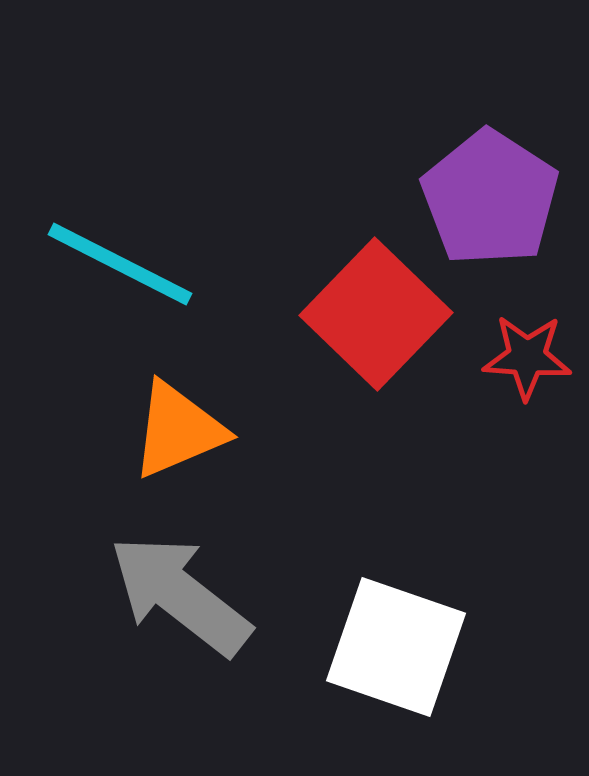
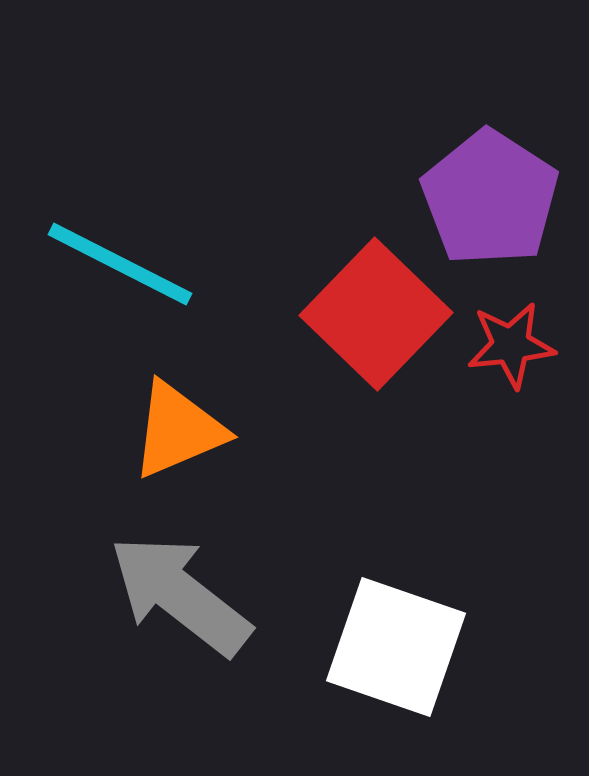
red star: moved 16 px left, 12 px up; rotated 10 degrees counterclockwise
